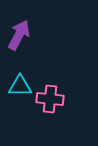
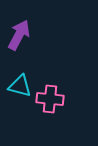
cyan triangle: rotated 15 degrees clockwise
